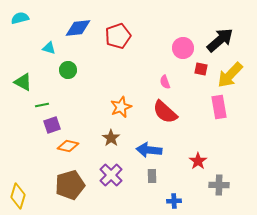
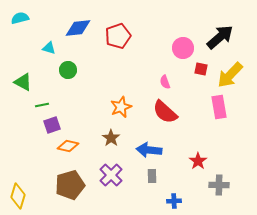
black arrow: moved 3 px up
